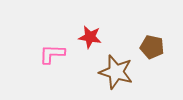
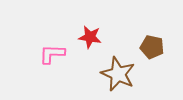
brown star: moved 2 px right, 2 px down; rotated 8 degrees clockwise
